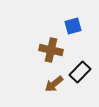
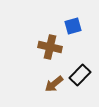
brown cross: moved 1 px left, 3 px up
black rectangle: moved 3 px down
